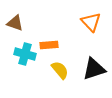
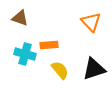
brown triangle: moved 5 px right, 5 px up
